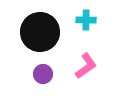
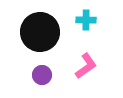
purple circle: moved 1 px left, 1 px down
